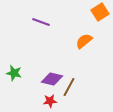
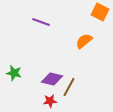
orange square: rotated 30 degrees counterclockwise
